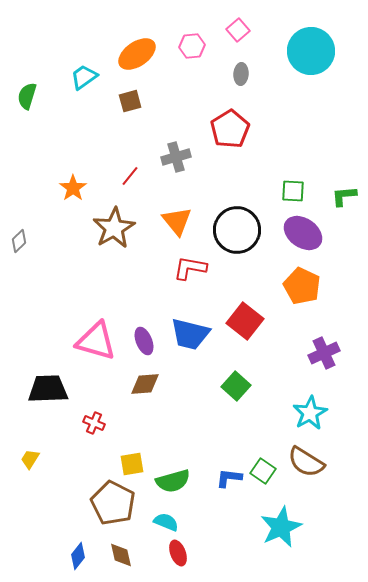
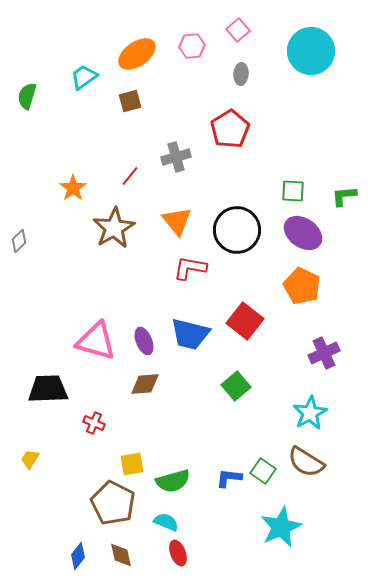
green square at (236, 386): rotated 8 degrees clockwise
